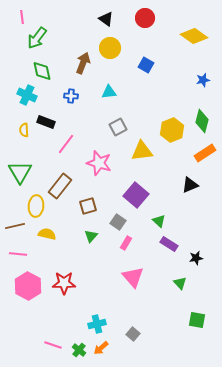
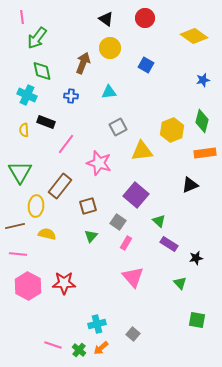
orange rectangle at (205, 153): rotated 25 degrees clockwise
